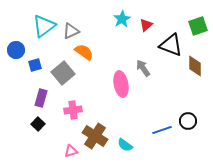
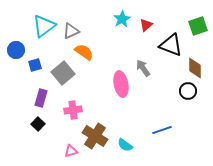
brown diamond: moved 2 px down
black circle: moved 30 px up
